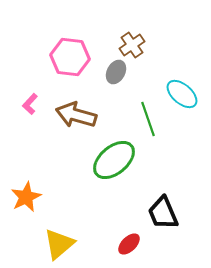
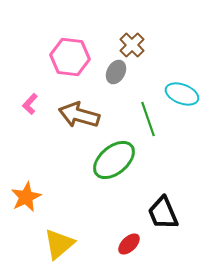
brown cross: rotated 10 degrees counterclockwise
cyan ellipse: rotated 20 degrees counterclockwise
brown arrow: moved 3 px right
